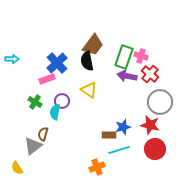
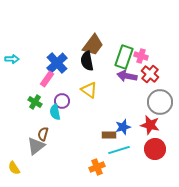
pink rectangle: rotated 35 degrees counterclockwise
cyan semicircle: rotated 21 degrees counterclockwise
gray triangle: moved 3 px right
yellow semicircle: moved 3 px left
